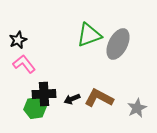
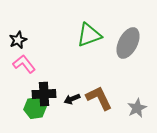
gray ellipse: moved 10 px right, 1 px up
brown L-shape: rotated 36 degrees clockwise
